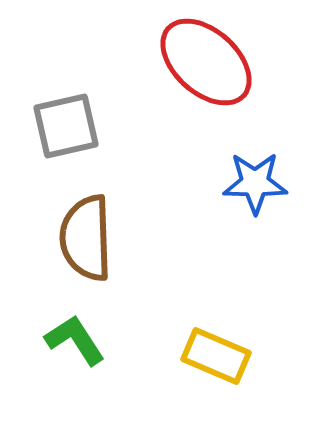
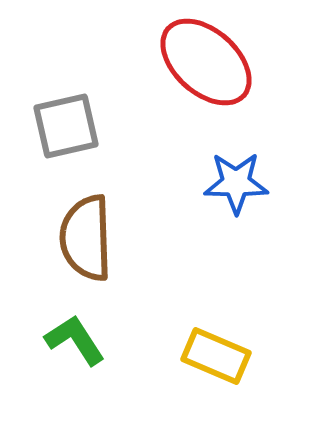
blue star: moved 19 px left
